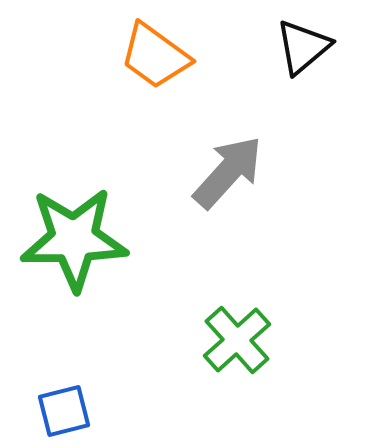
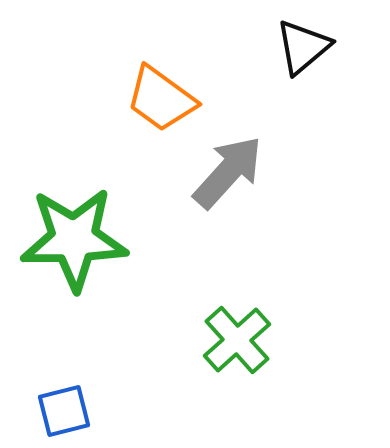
orange trapezoid: moved 6 px right, 43 px down
